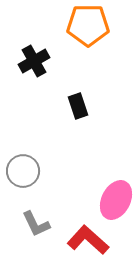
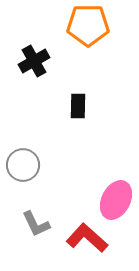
black rectangle: rotated 20 degrees clockwise
gray circle: moved 6 px up
red L-shape: moved 1 px left, 2 px up
